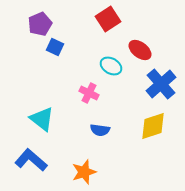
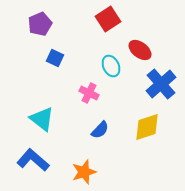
blue square: moved 11 px down
cyan ellipse: rotated 35 degrees clockwise
yellow diamond: moved 6 px left, 1 px down
blue semicircle: rotated 54 degrees counterclockwise
blue L-shape: moved 2 px right
